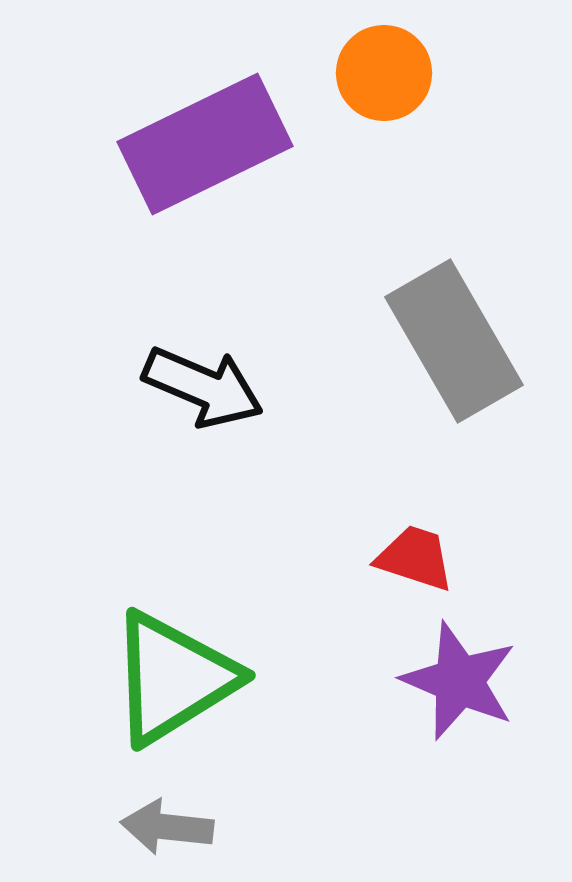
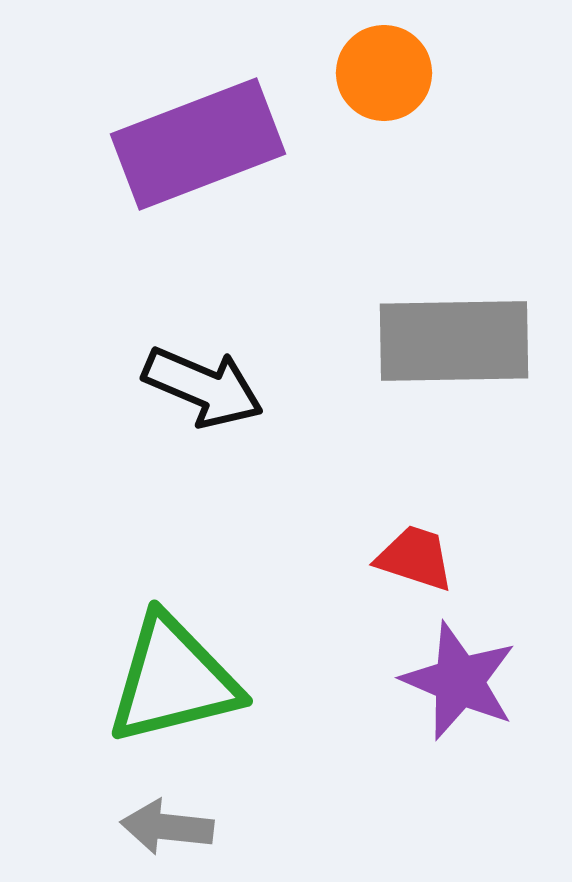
purple rectangle: moved 7 px left; rotated 5 degrees clockwise
gray rectangle: rotated 61 degrees counterclockwise
green triangle: moved 2 px down; rotated 18 degrees clockwise
